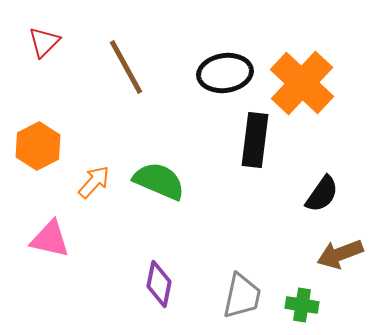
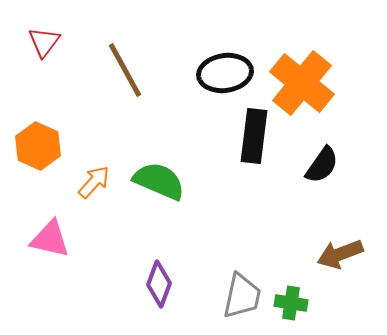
red triangle: rotated 8 degrees counterclockwise
brown line: moved 1 px left, 3 px down
orange cross: rotated 4 degrees counterclockwise
black rectangle: moved 1 px left, 4 px up
orange hexagon: rotated 9 degrees counterclockwise
black semicircle: moved 29 px up
purple diamond: rotated 9 degrees clockwise
green cross: moved 11 px left, 2 px up
